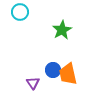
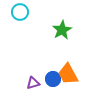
blue circle: moved 9 px down
orange trapezoid: rotated 15 degrees counterclockwise
purple triangle: rotated 48 degrees clockwise
